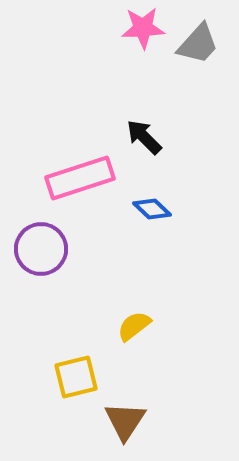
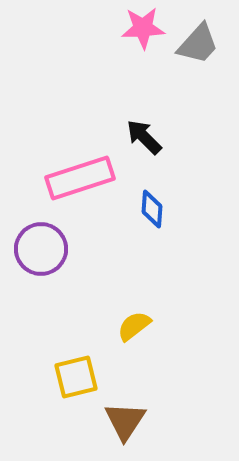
blue diamond: rotated 51 degrees clockwise
